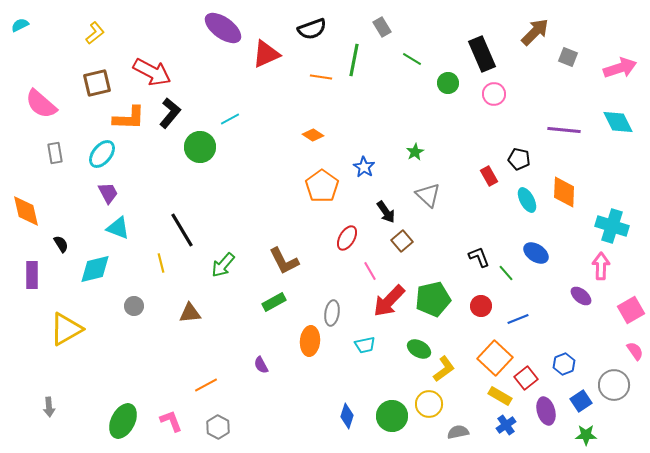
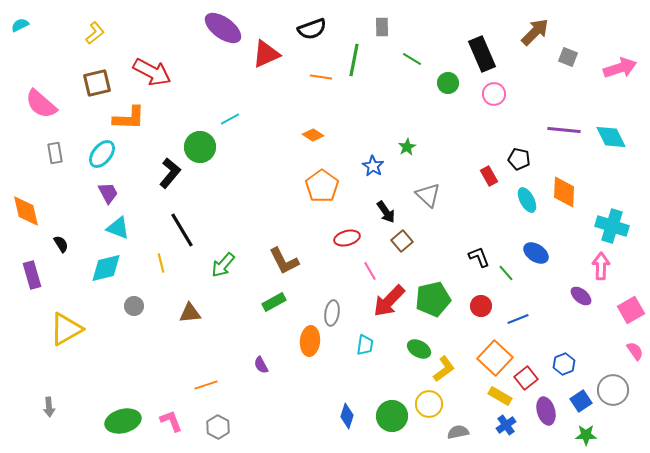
gray rectangle at (382, 27): rotated 30 degrees clockwise
black L-shape at (170, 113): moved 60 px down
cyan diamond at (618, 122): moved 7 px left, 15 px down
green star at (415, 152): moved 8 px left, 5 px up
blue star at (364, 167): moved 9 px right, 1 px up
red ellipse at (347, 238): rotated 45 degrees clockwise
cyan diamond at (95, 269): moved 11 px right, 1 px up
purple rectangle at (32, 275): rotated 16 degrees counterclockwise
cyan trapezoid at (365, 345): rotated 70 degrees counterclockwise
orange line at (206, 385): rotated 10 degrees clockwise
gray circle at (614, 385): moved 1 px left, 5 px down
green ellipse at (123, 421): rotated 48 degrees clockwise
